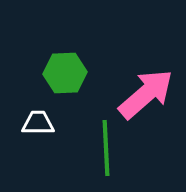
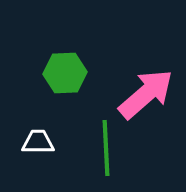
white trapezoid: moved 19 px down
